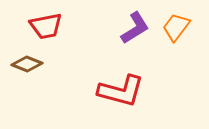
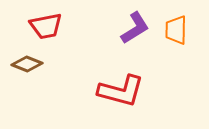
orange trapezoid: moved 3 px down; rotated 36 degrees counterclockwise
